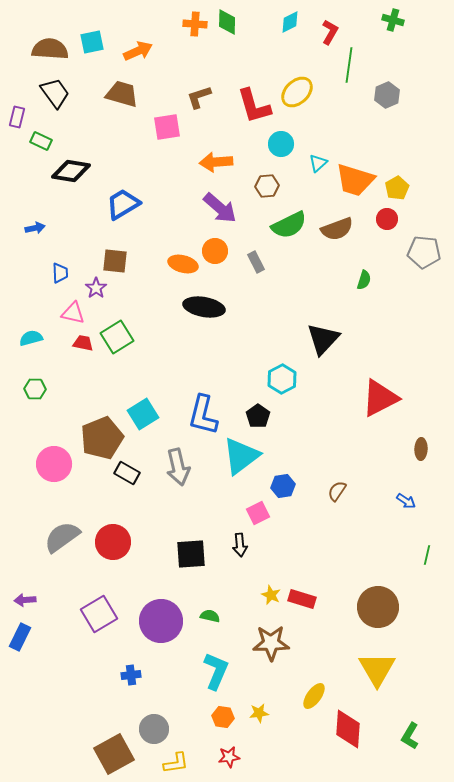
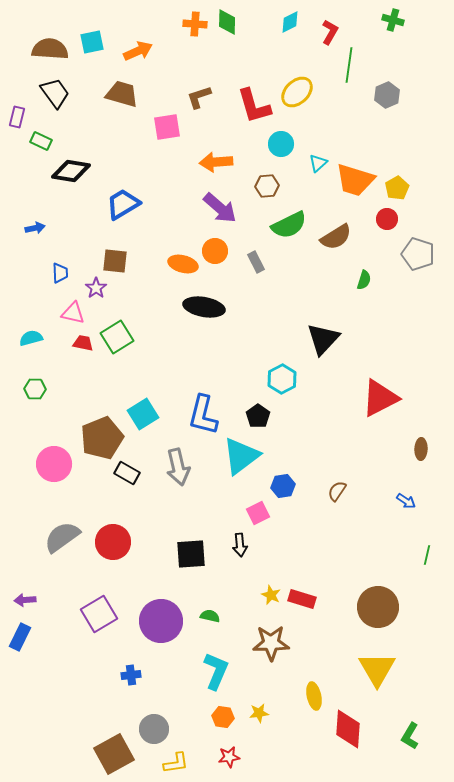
brown semicircle at (337, 229): moved 1 px left, 8 px down; rotated 12 degrees counterclockwise
gray pentagon at (424, 252): moved 6 px left, 2 px down; rotated 12 degrees clockwise
yellow ellipse at (314, 696): rotated 48 degrees counterclockwise
